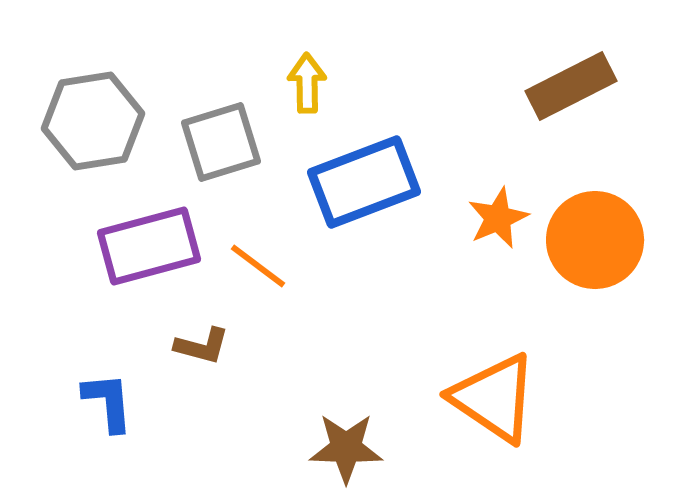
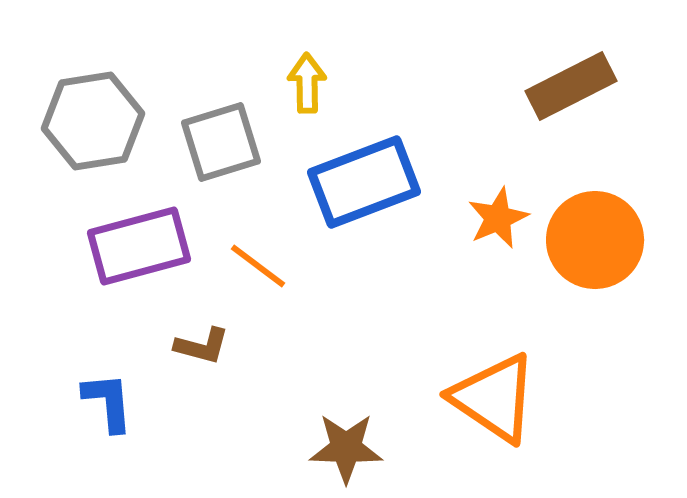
purple rectangle: moved 10 px left
